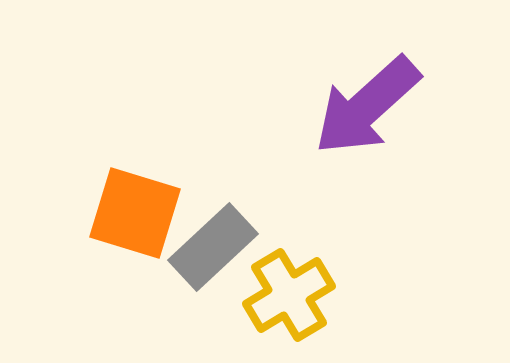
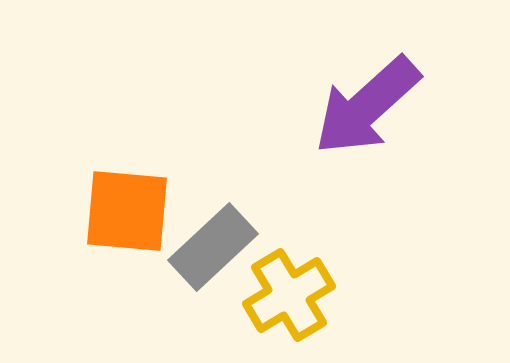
orange square: moved 8 px left, 2 px up; rotated 12 degrees counterclockwise
